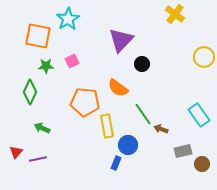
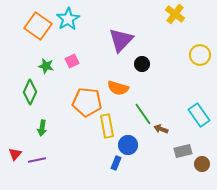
orange square: moved 10 px up; rotated 24 degrees clockwise
yellow circle: moved 4 px left, 2 px up
green star: rotated 14 degrees clockwise
orange semicircle: rotated 20 degrees counterclockwise
orange pentagon: moved 2 px right
green arrow: rotated 105 degrees counterclockwise
red triangle: moved 1 px left, 2 px down
purple line: moved 1 px left, 1 px down
